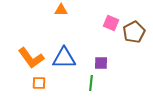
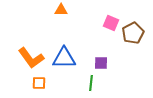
brown pentagon: moved 1 px left, 1 px down
